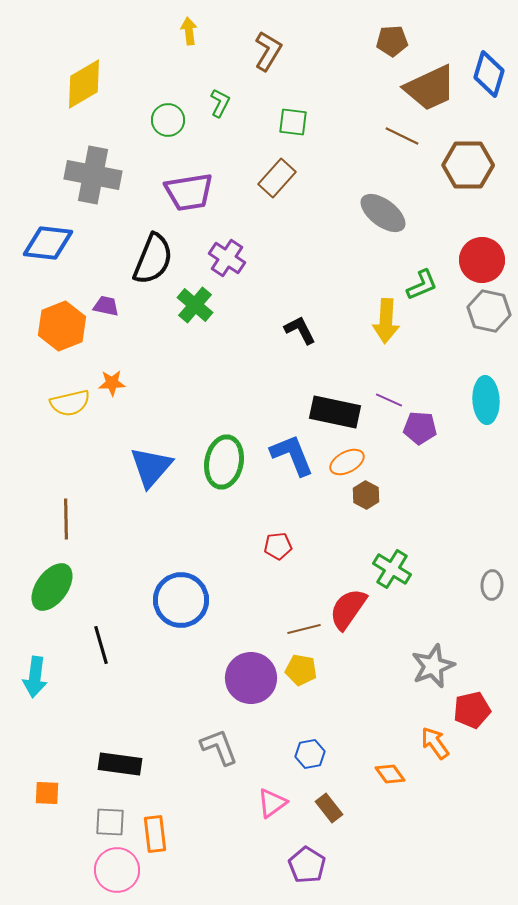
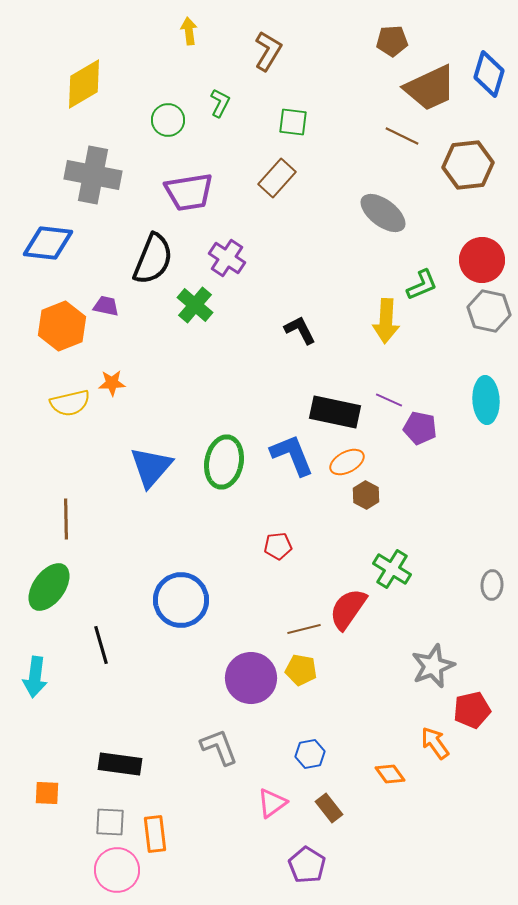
brown hexagon at (468, 165): rotated 6 degrees counterclockwise
purple pentagon at (420, 428): rotated 8 degrees clockwise
green ellipse at (52, 587): moved 3 px left
